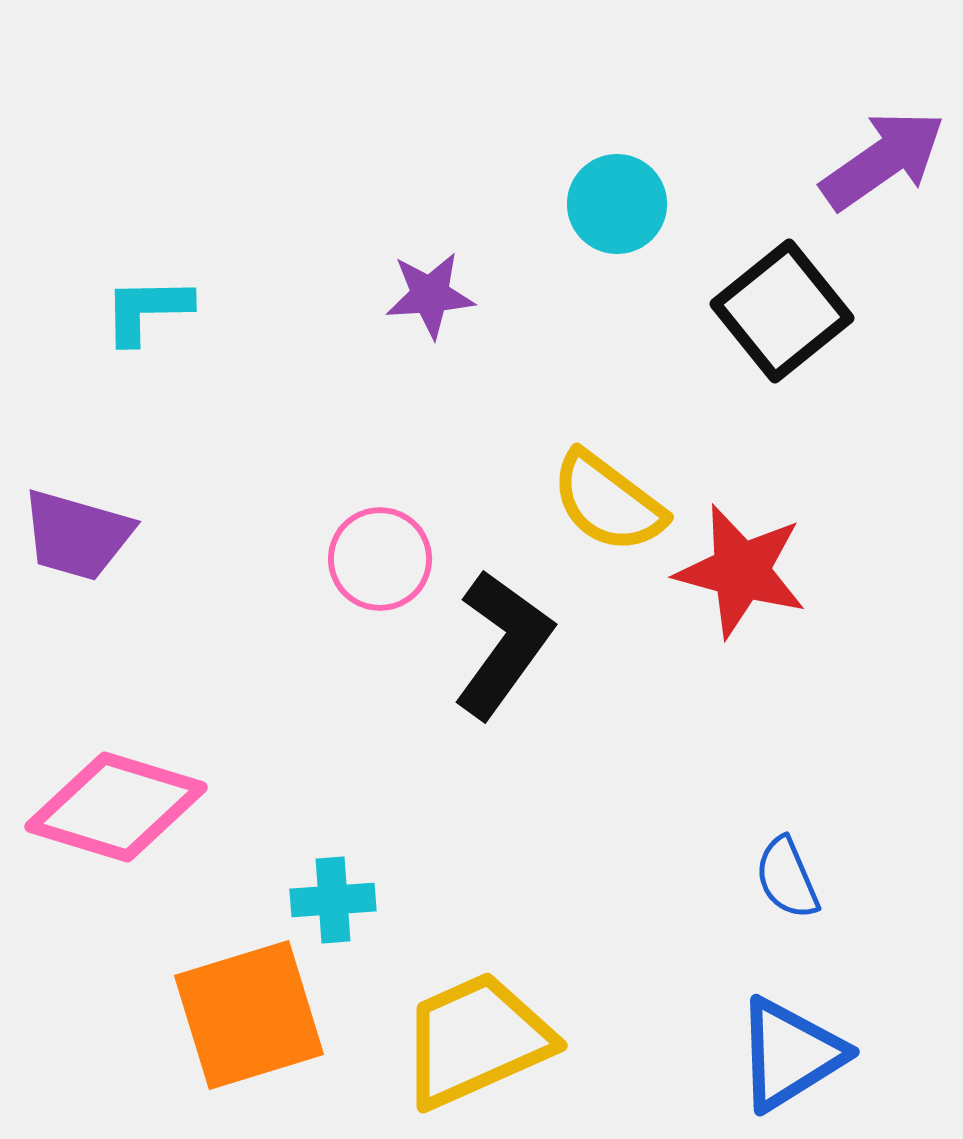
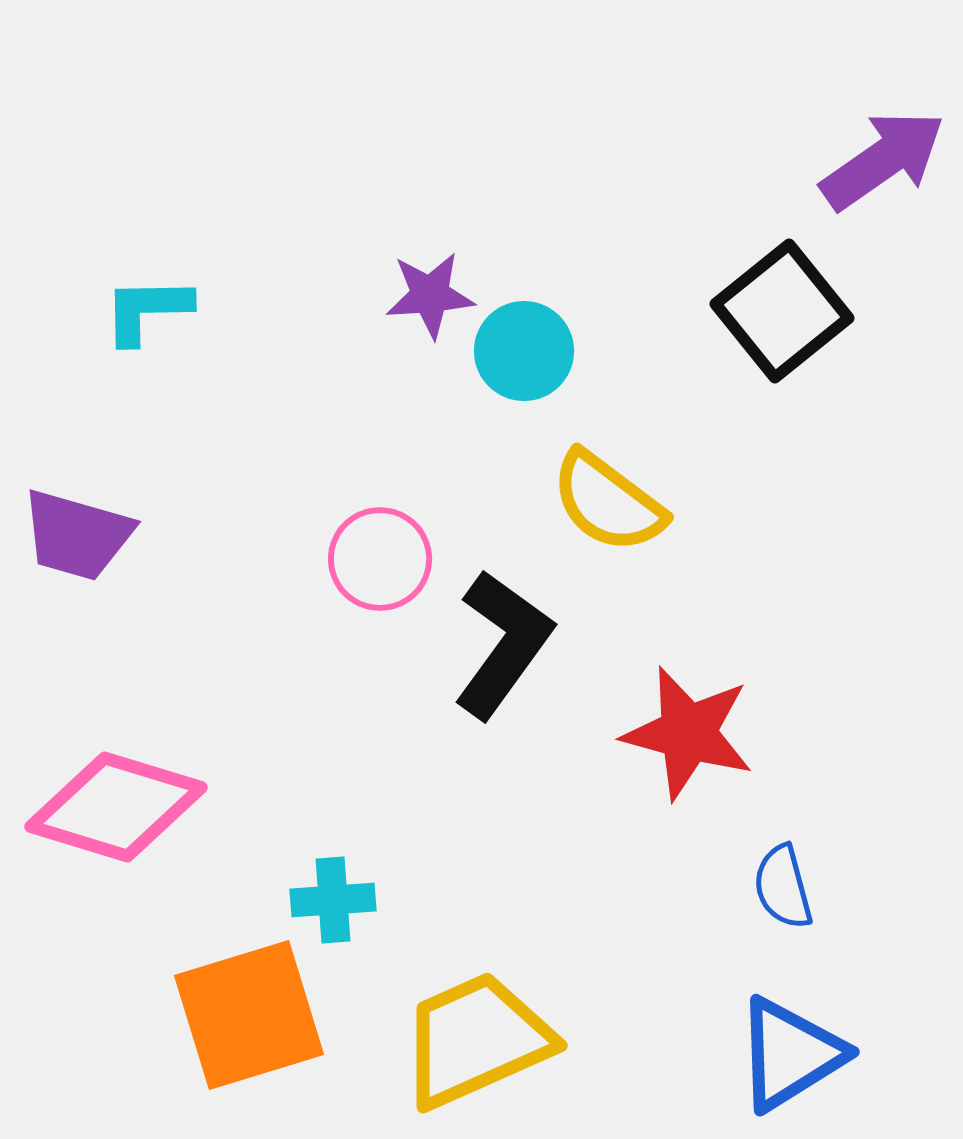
cyan circle: moved 93 px left, 147 px down
red star: moved 53 px left, 162 px down
blue semicircle: moved 4 px left, 9 px down; rotated 8 degrees clockwise
